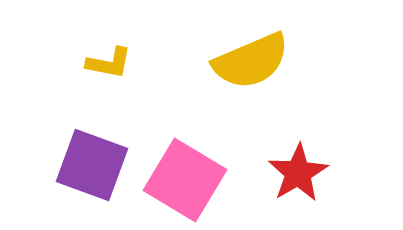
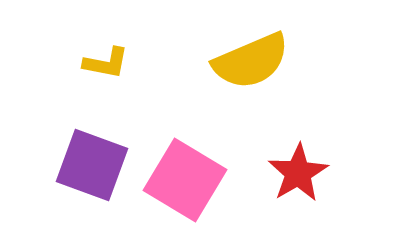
yellow L-shape: moved 3 px left
